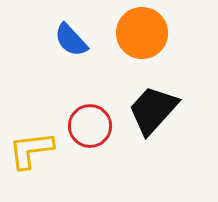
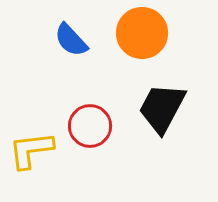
black trapezoid: moved 9 px right, 2 px up; rotated 14 degrees counterclockwise
